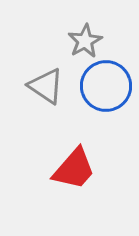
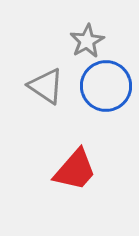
gray star: moved 2 px right
red trapezoid: moved 1 px right, 1 px down
